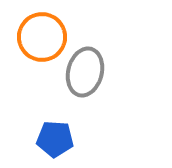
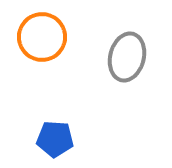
gray ellipse: moved 42 px right, 15 px up
